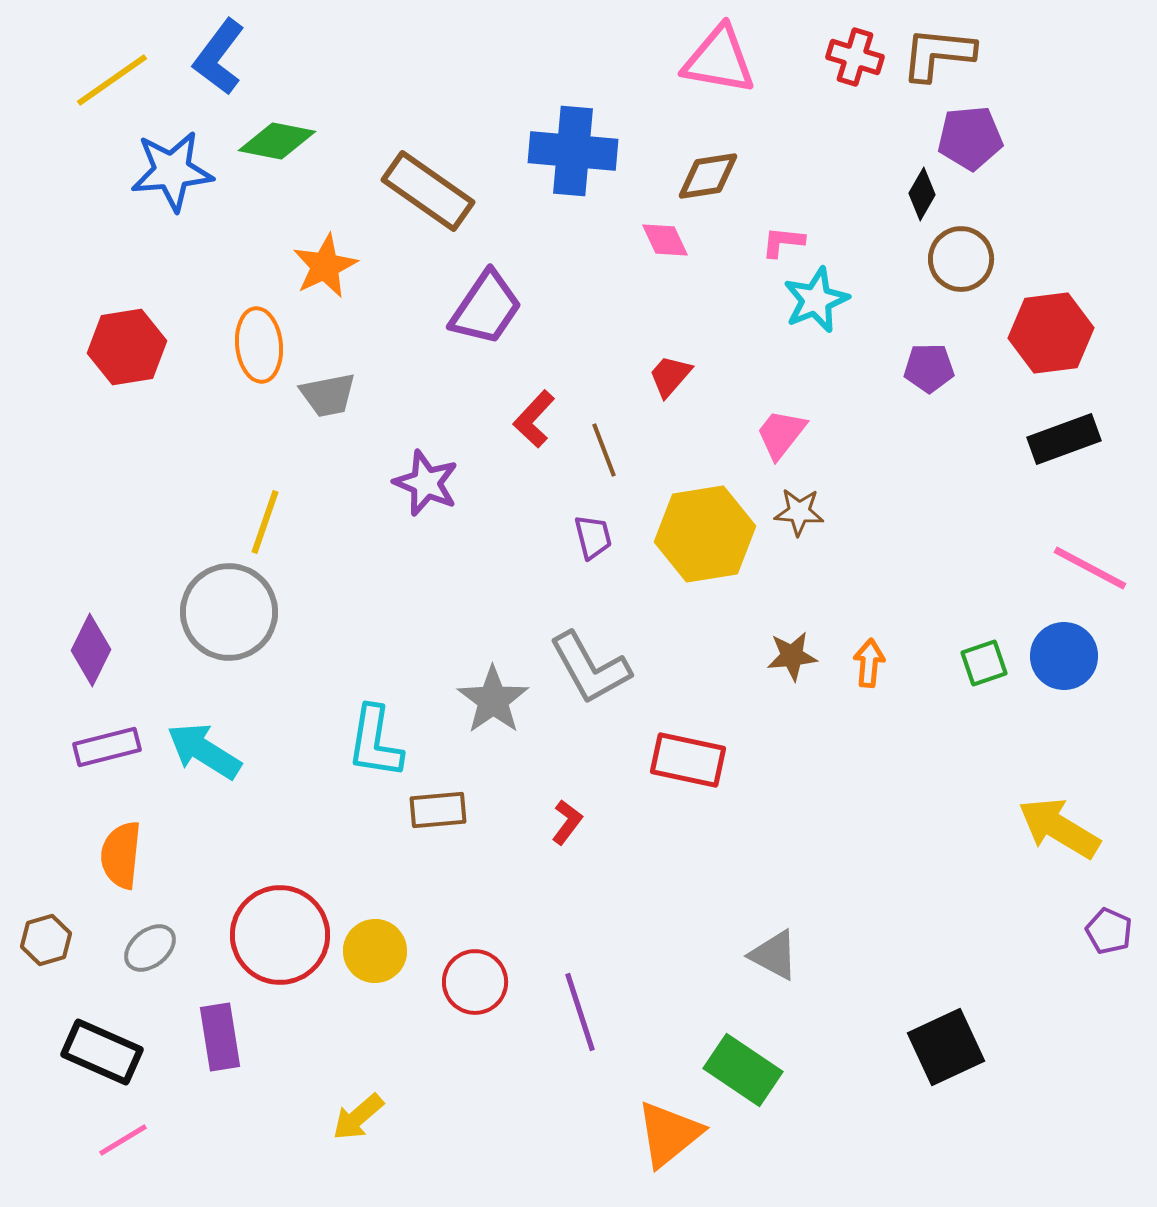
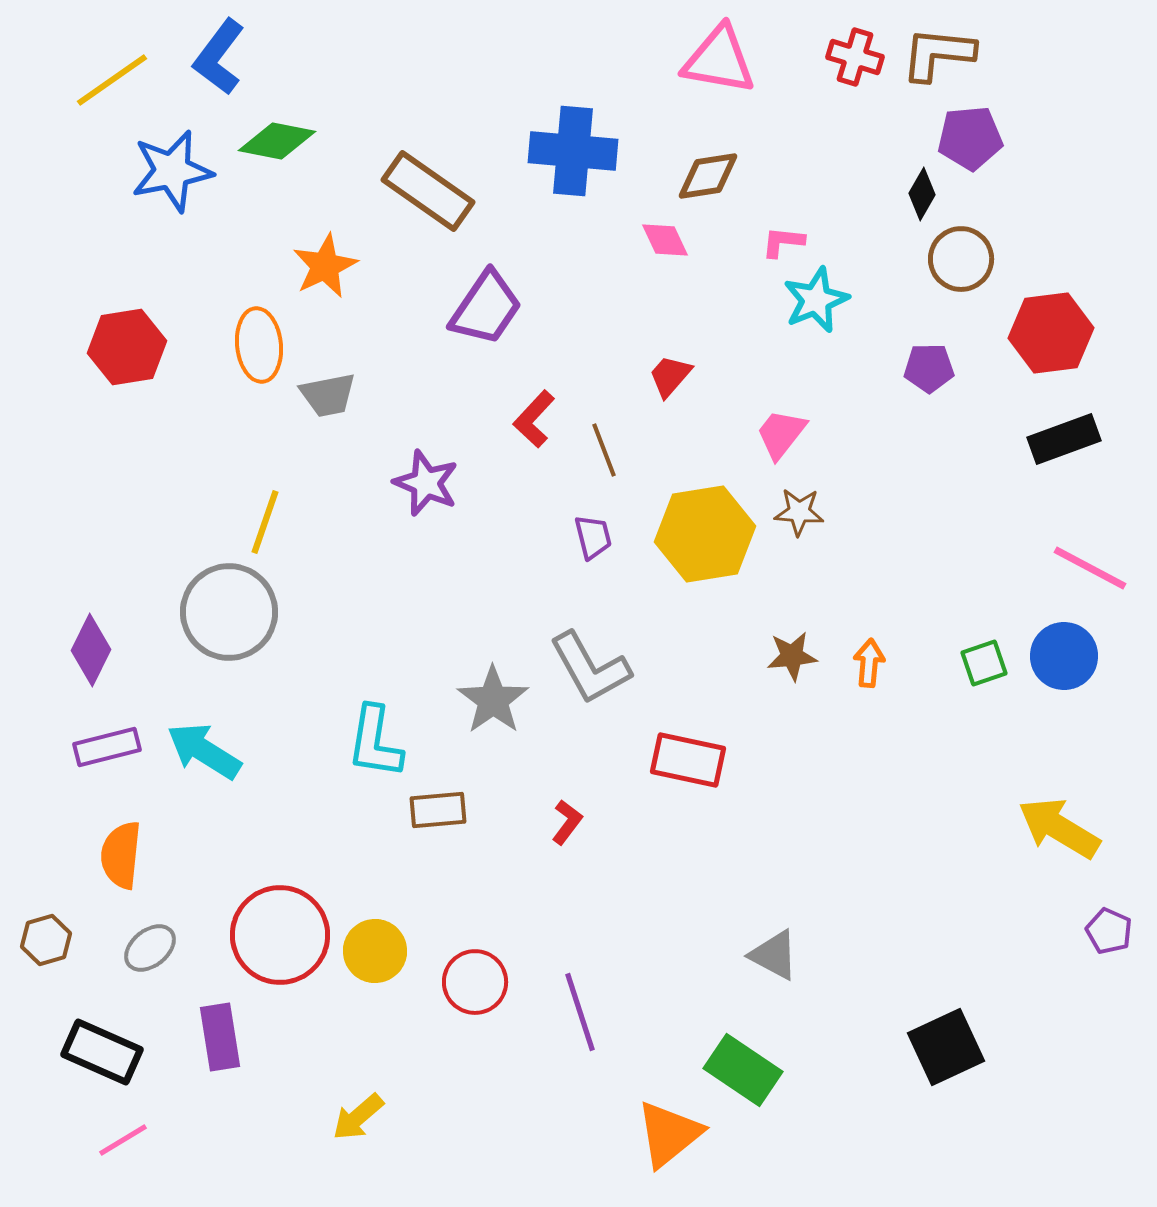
blue star at (172, 171): rotated 6 degrees counterclockwise
